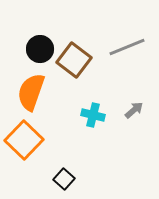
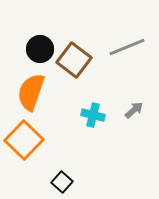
black square: moved 2 px left, 3 px down
